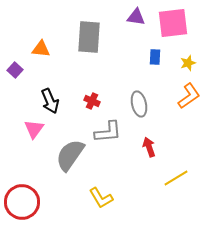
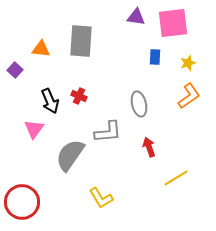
gray rectangle: moved 8 px left, 4 px down
red cross: moved 13 px left, 5 px up
